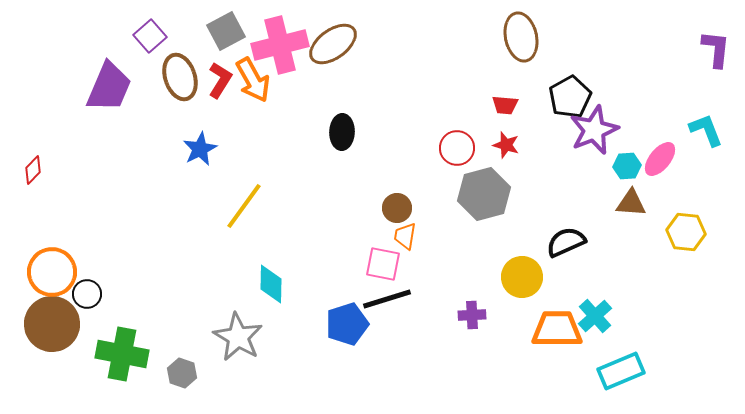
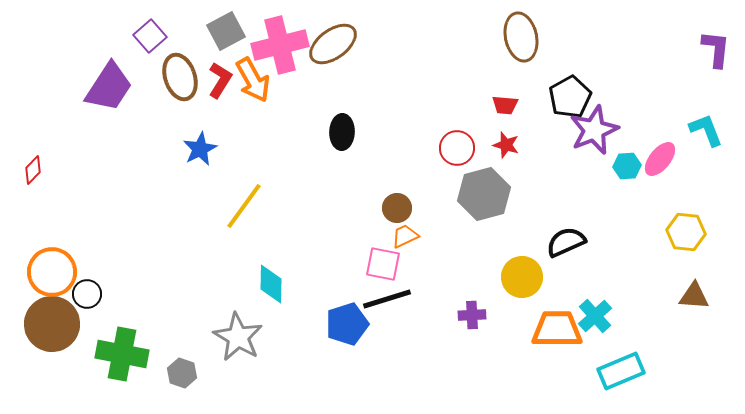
purple trapezoid at (109, 87): rotated 10 degrees clockwise
brown triangle at (631, 203): moved 63 px right, 93 px down
orange trapezoid at (405, 236): rotated 56 degrees clockwise
